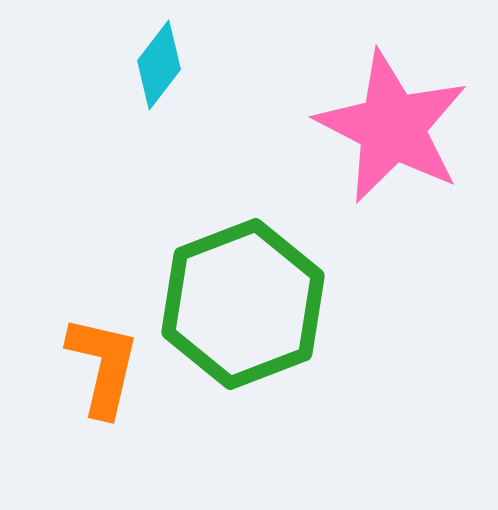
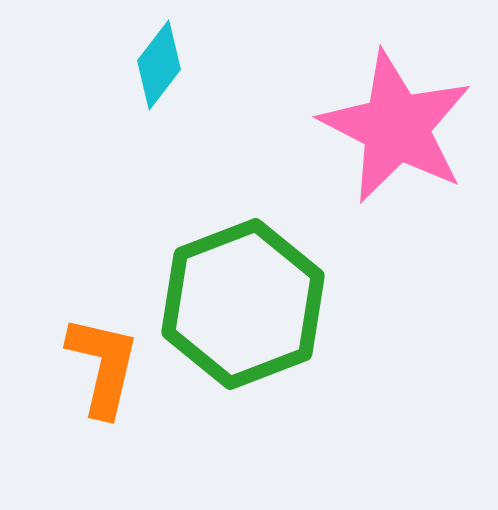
pink star: moved 4 px right
